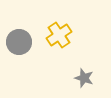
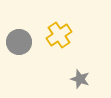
gray star: moved 4 px left, 1 px down
